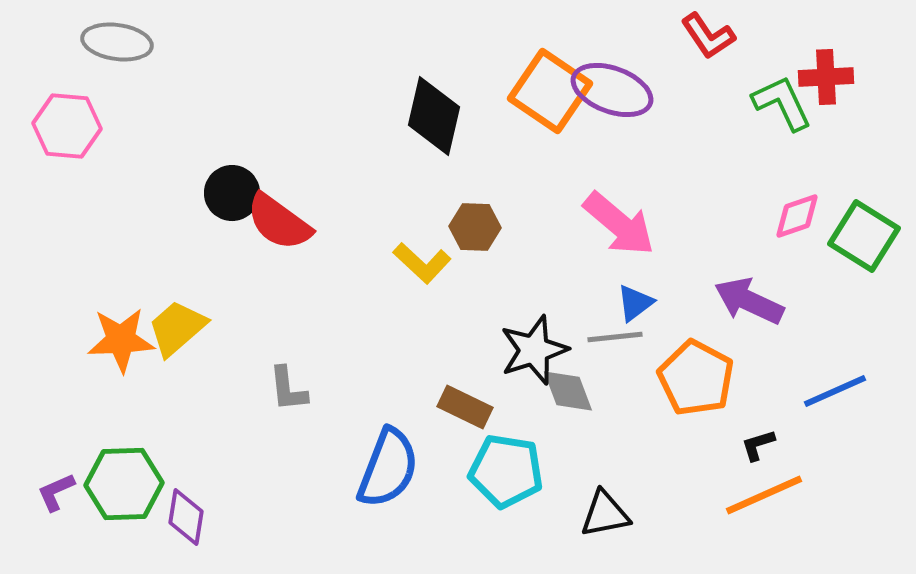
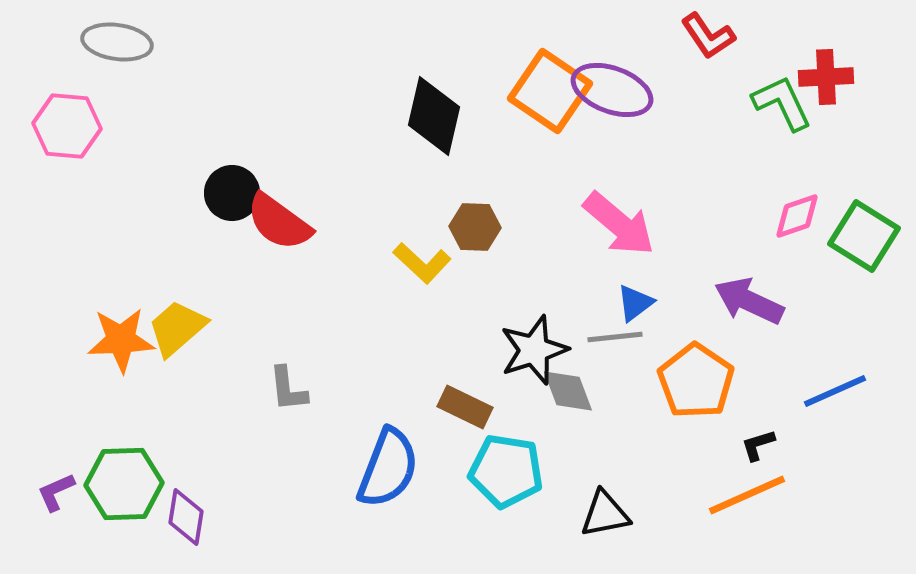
orange pentagon: moved 3 px down; rotated 6 degrees clockwise
orange line: moved 17 px left
